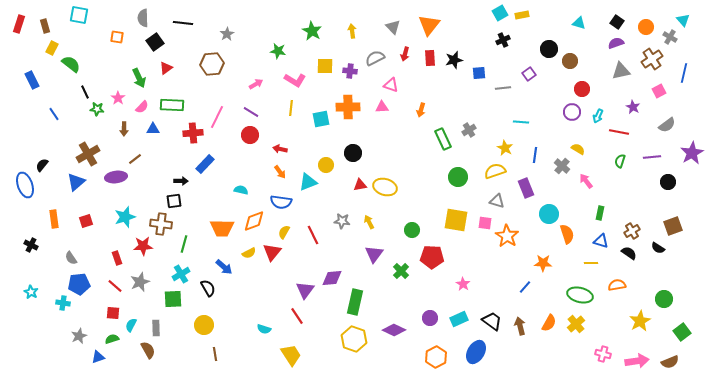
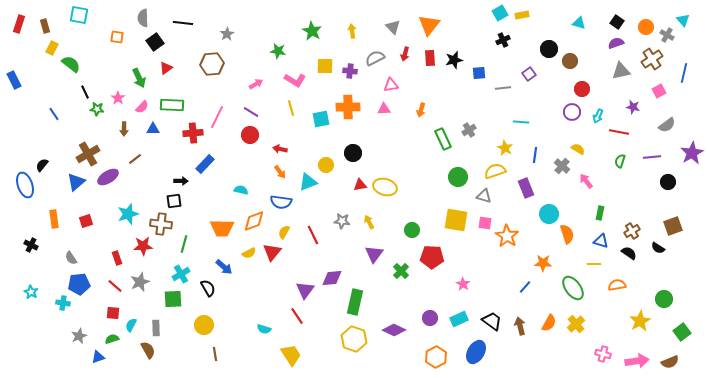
gray cross at (670, 37): moved 3 px left, 2 px up
blue rectangle at (32, 80): moved 18 px left
pink triangle at (391, 85): rotated 28 degrees counterclockwise
pink triangle at (382, 107): moved 2 px right, 2 px down
purple star at (633, 107): rotated 16 degrees counterclockwise
yellow line at (291, 108): rotated 21 degrees counterclockwise
purple ellipse at (116, 177): moved 8 px left; rotated 25 degrees counterclockwise
gray triangle at (497, 201): moved 13 px left, 5 px up
cyan star at (125, 217): moved 3 px right, 3 px up
yellow line at (591, 263): moved 3 px right, 1 px down
green ellipse at (580, 295): moved 7 px left, 7 px up; rotated 40 degrees clockwise
